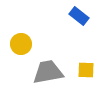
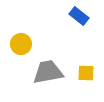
yellow square: moved 3 px down
